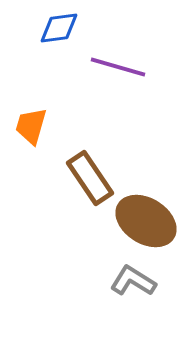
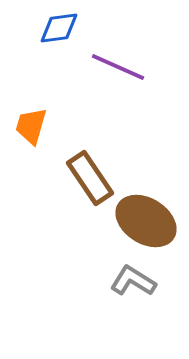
purple line: rotated 8 degrees clockwise
